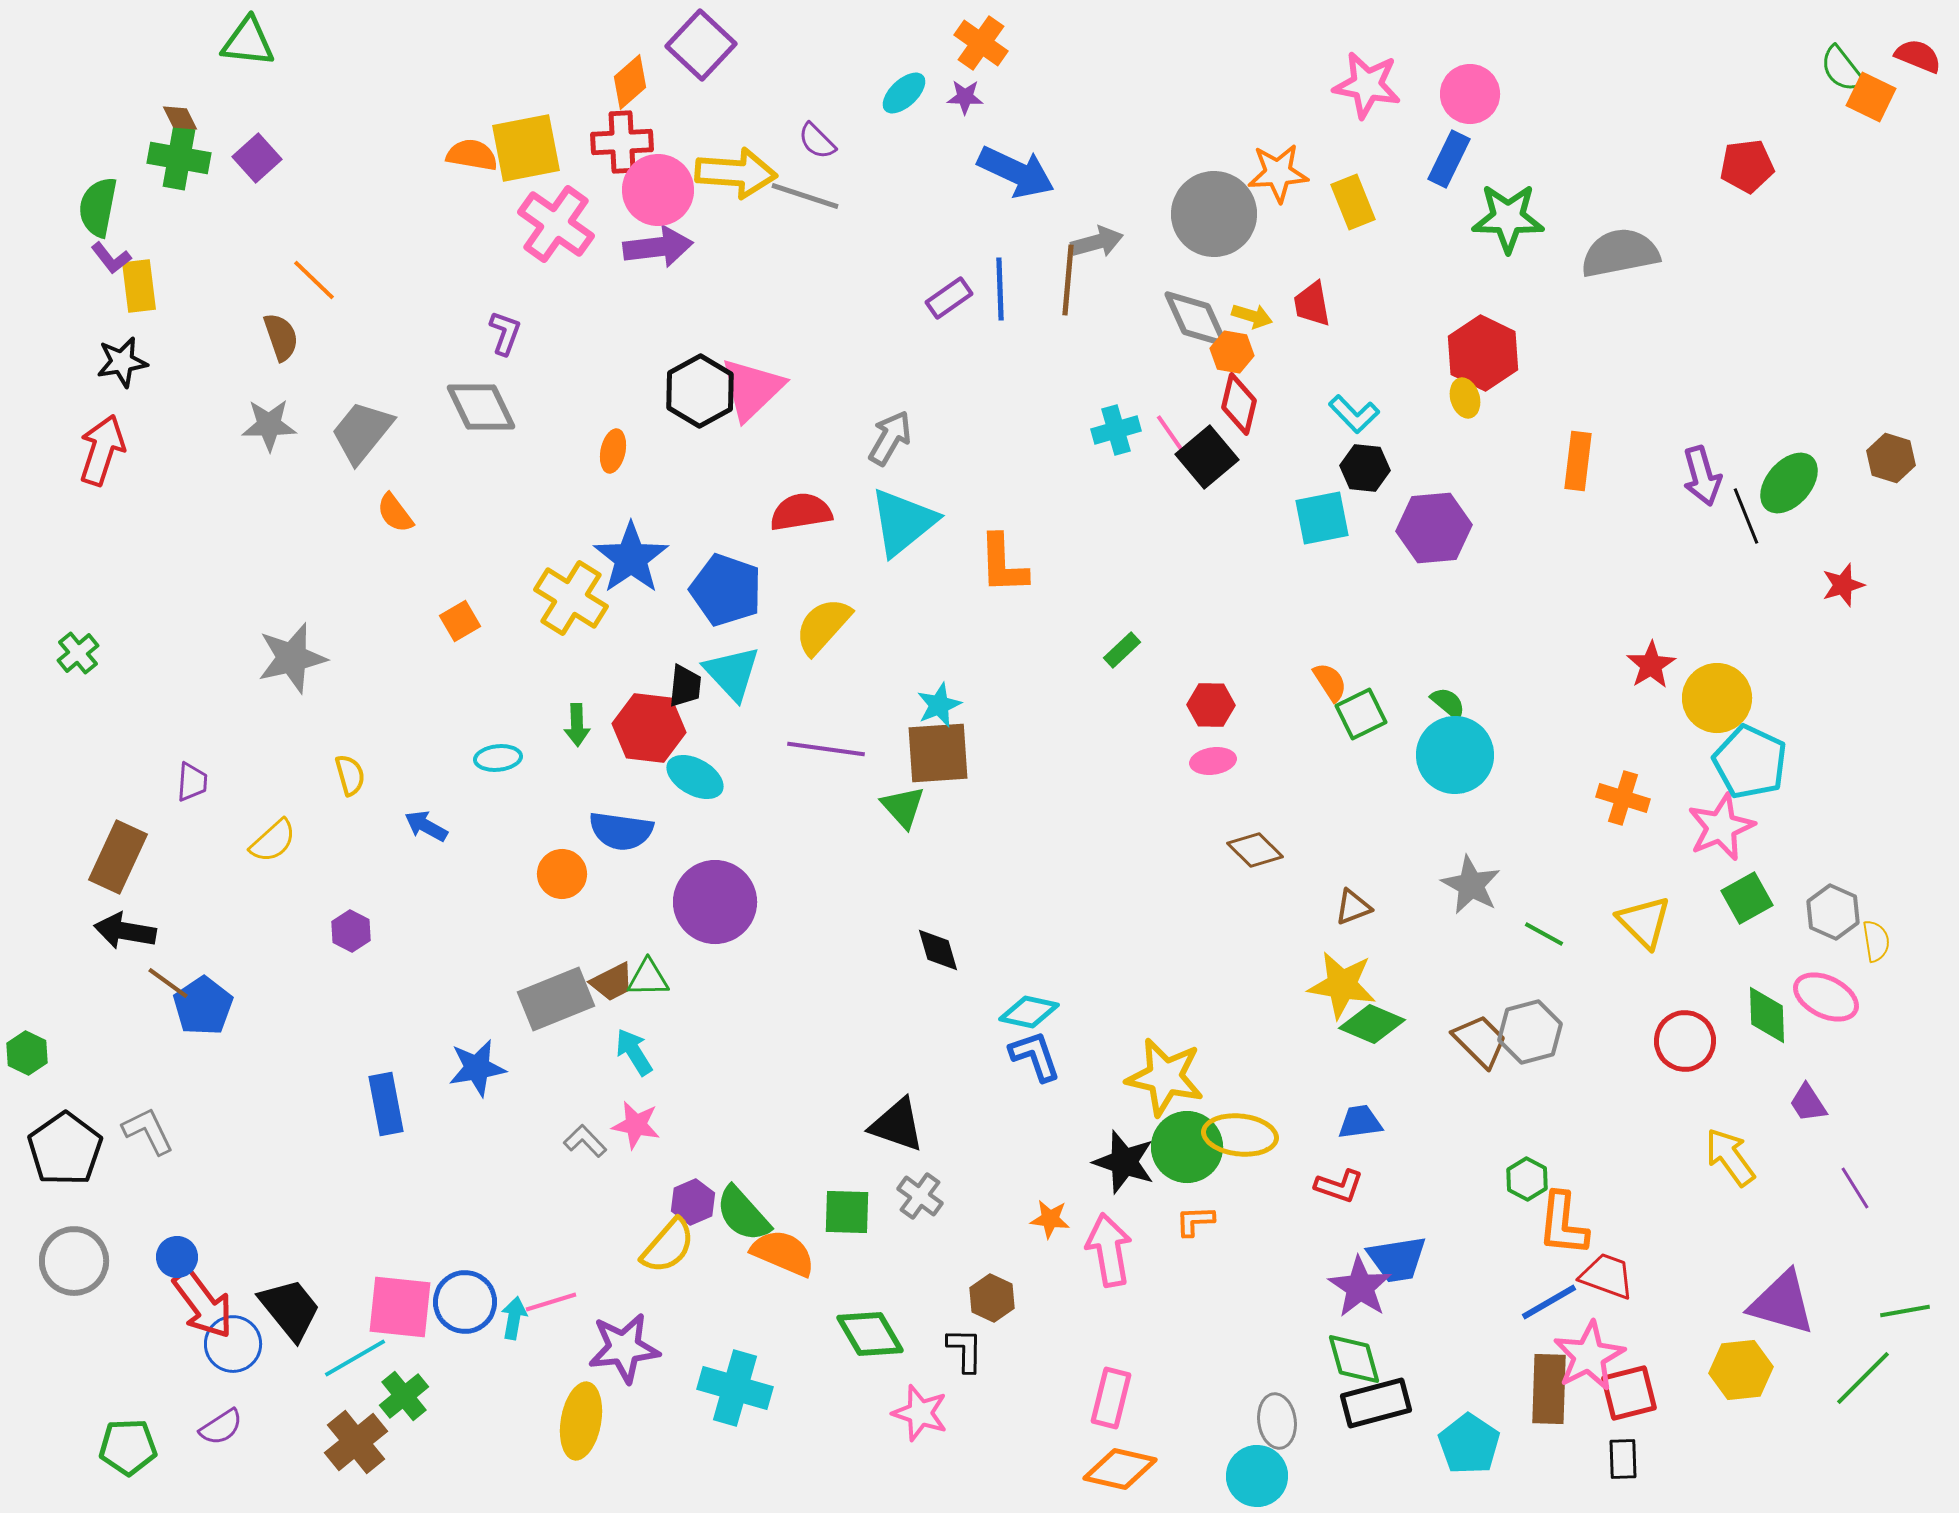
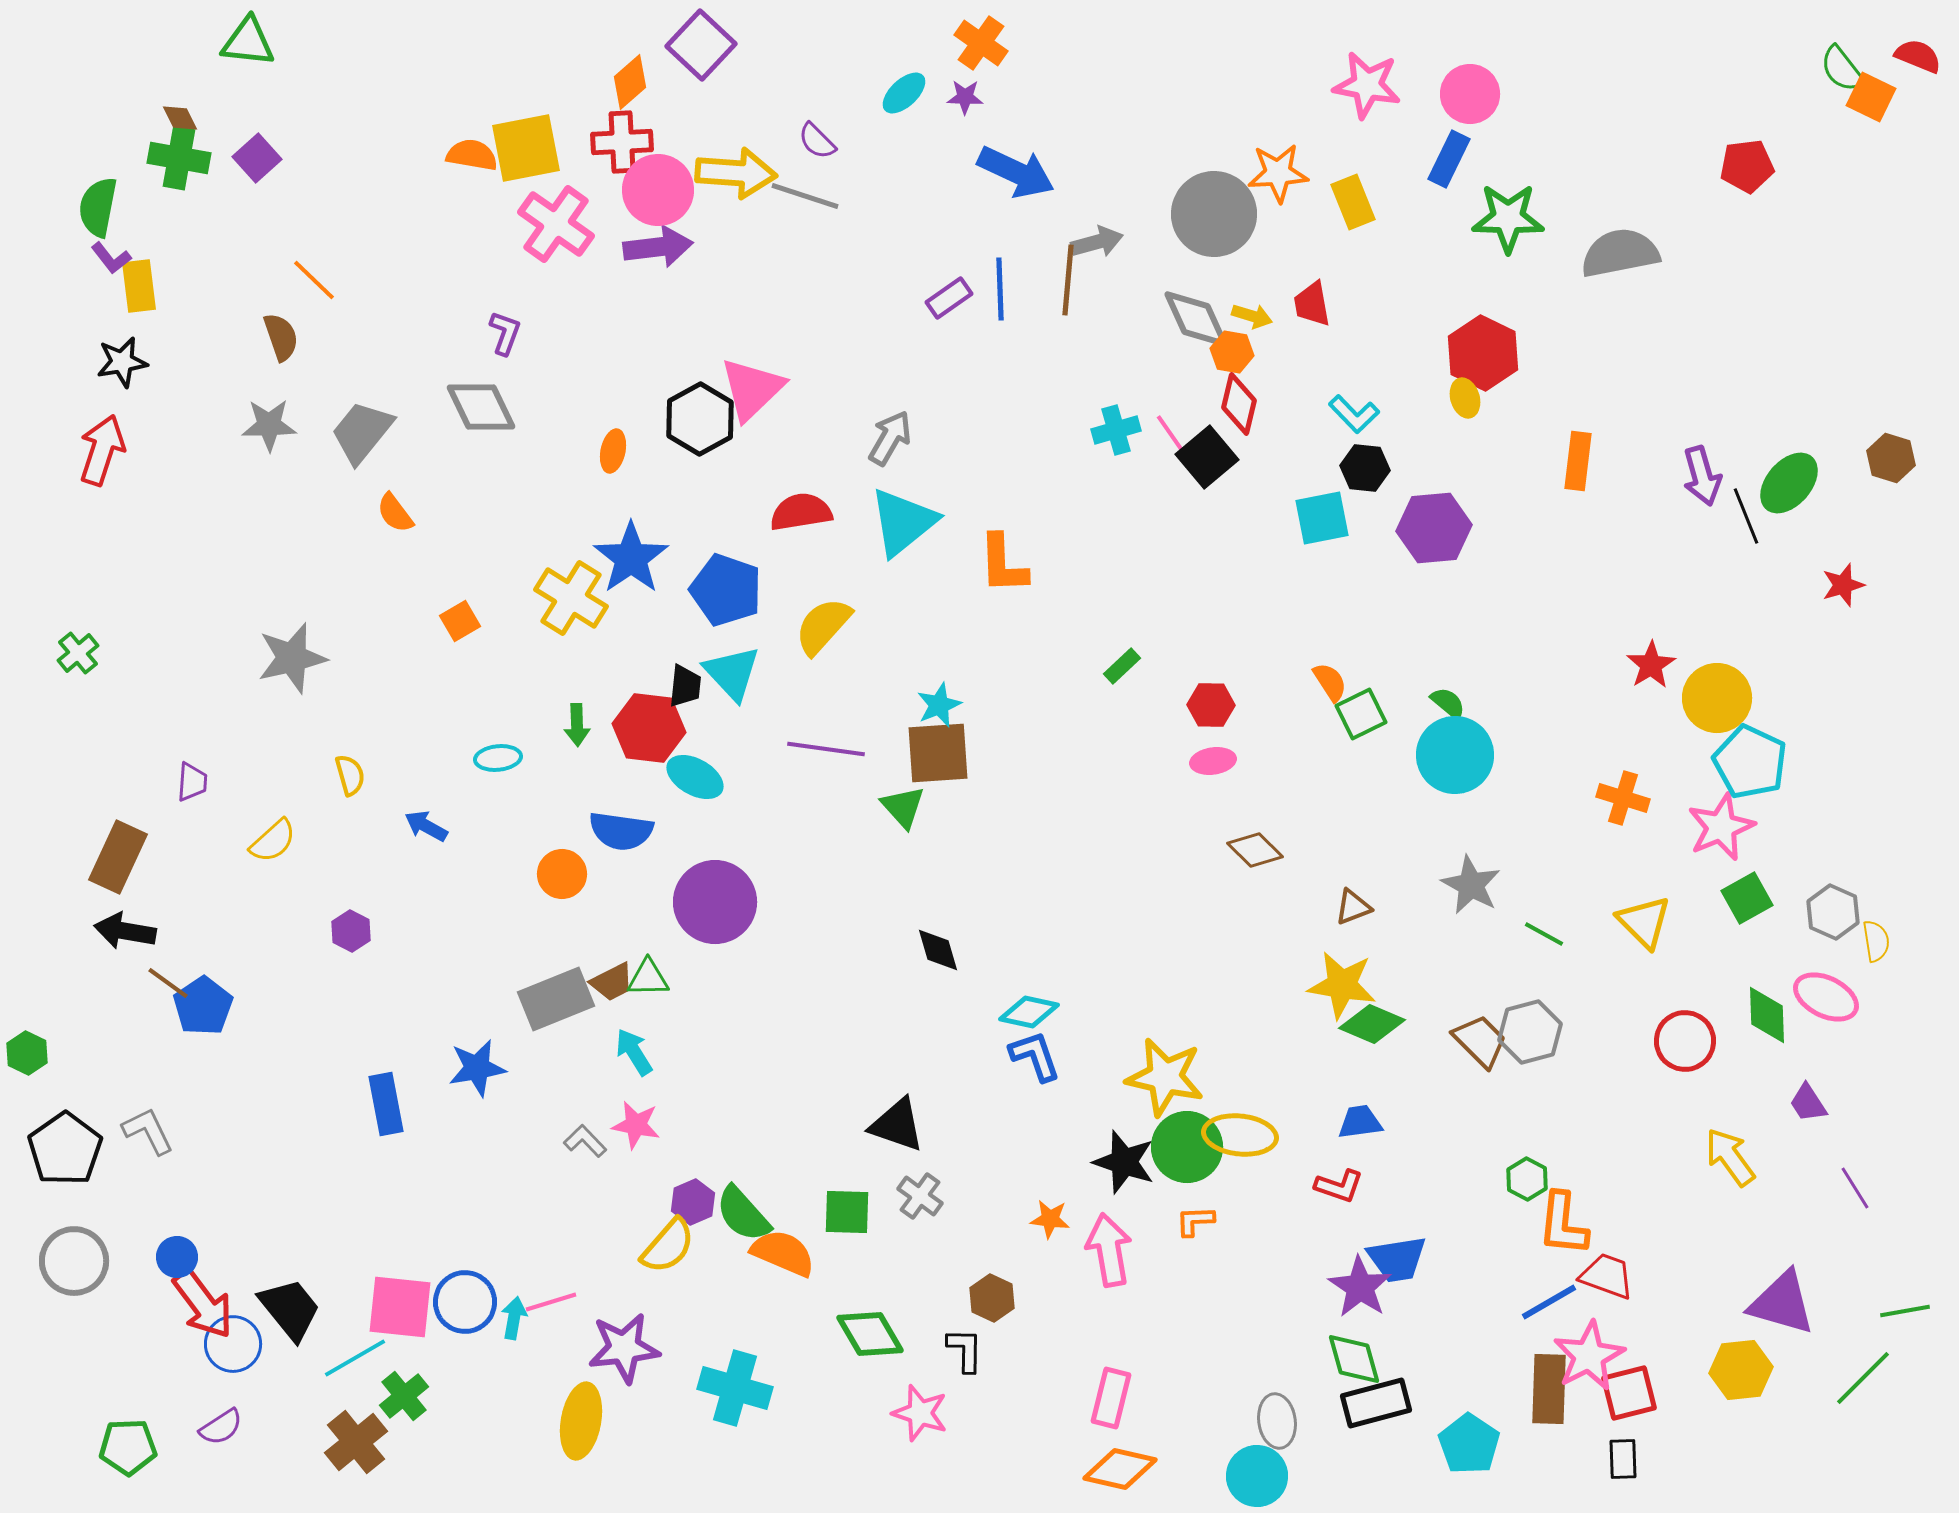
black hexagon at (700, 391): moved 28 px down
green rectangle at (1122, 650): moved 16 px down
